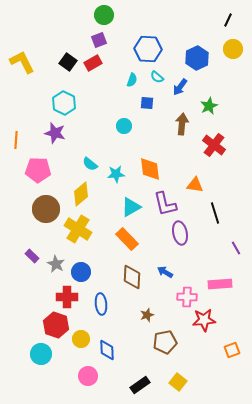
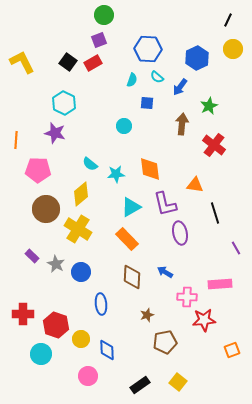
red cross at (67, 297): moved 44 px left, 17 px down
